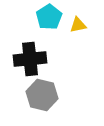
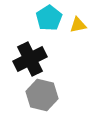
cyan pentagon: moved 1 px down
black cross: rotated 20 degrees counterclockwise
